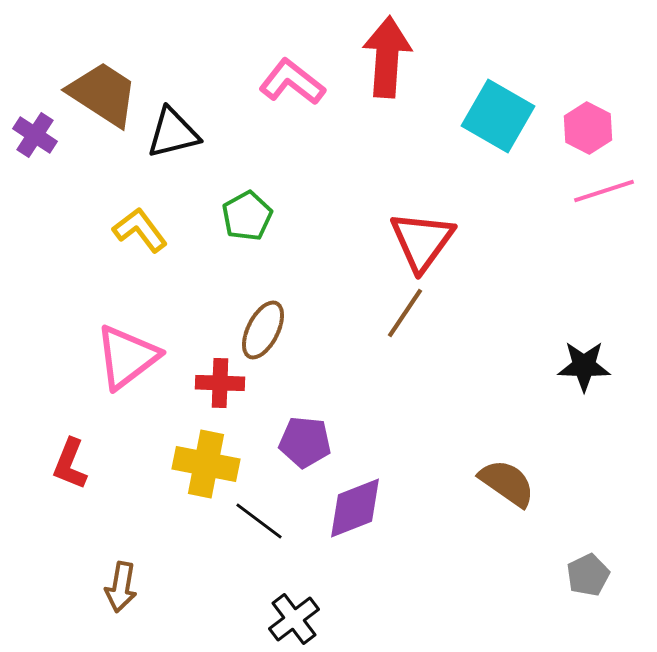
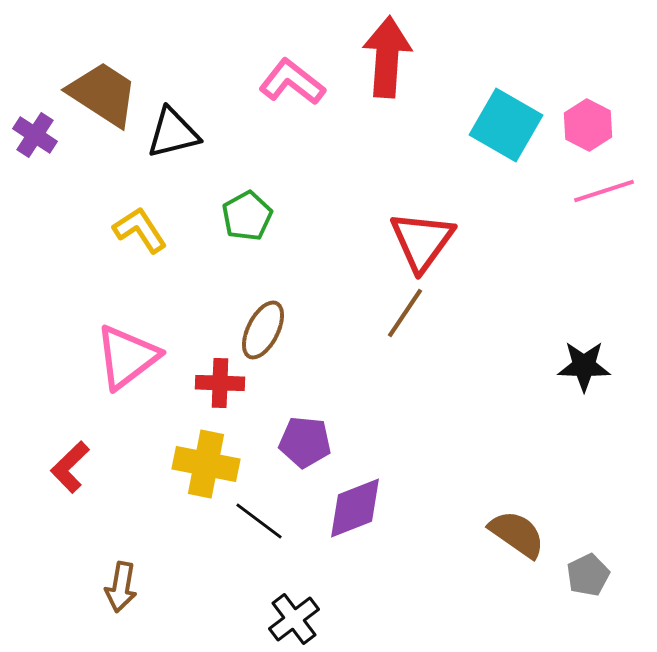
cyan square: moved 8 px right, 9 px down
pink hexagon: moved 3 px up
yellow L-shape: rotated 4 degrees clockwise
red L-shape: moved 3 px down; rotated 24 degrees clockwise
brown semicircle: moved 10 px right, 51 px down
